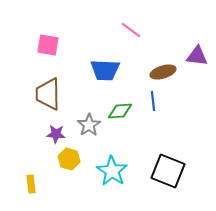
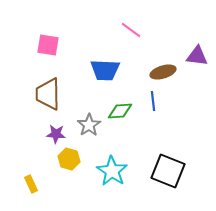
yellow rectangle: rotated 18 degrees counterclockwise
